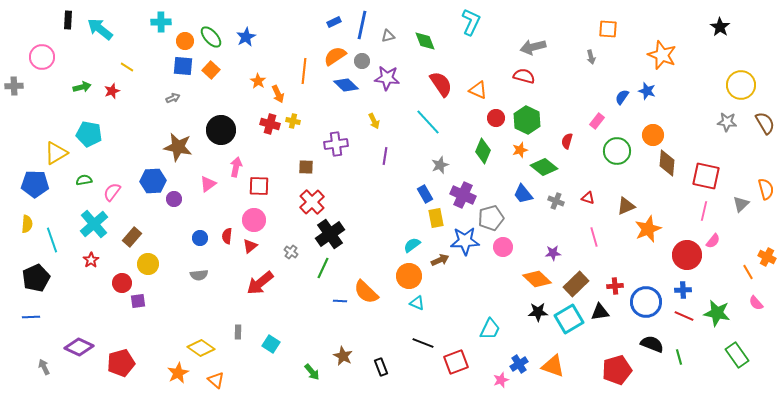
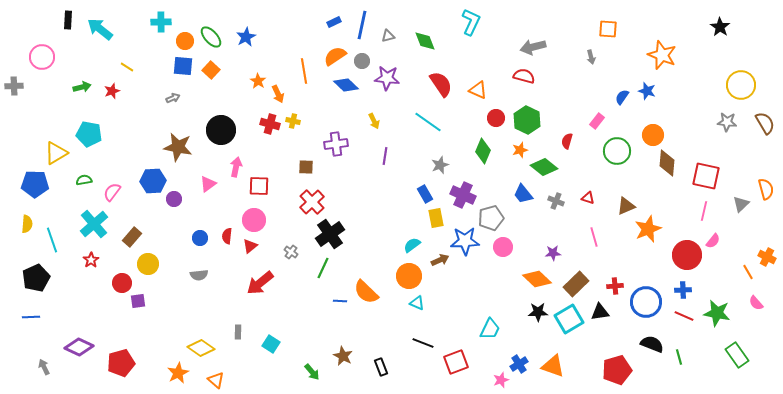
orange line at (304, 71): rotated 15 degrees counterclockwise
cyan line at (428, 122): rotated 12 degrees counterclockwise
